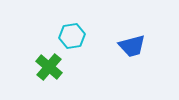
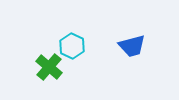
cyan hexagon: moved 10 px down; rotated 25 degrees counterclockwise
